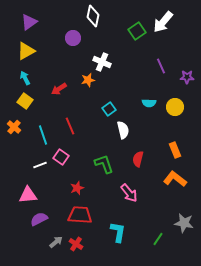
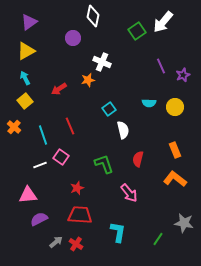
purple star: moved 4 px left, 2 px up; rotated 24 degrees counterclockwise
yellow square: rotated 14 degrees clockwise
